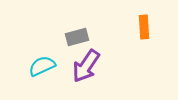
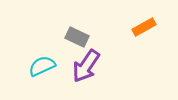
orange rectangle: rotated 65 degrees clockwise
gray rectangle: rotated 40 degrees clockwise
